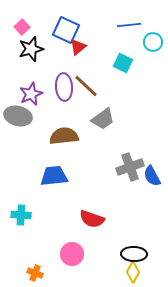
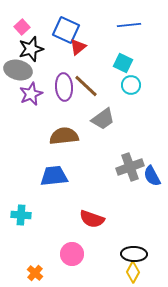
cyan circle: moved 22 px left, 43 px down
gray ellipse: moved 46 px up
orange cross: rotated 21 degrees clockwise
